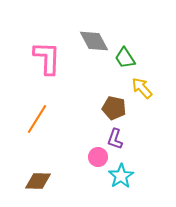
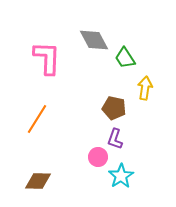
gray diamond: moved 1 px up
yellow arrow: moved 3 px right; rotated 50 degrees clockwise
